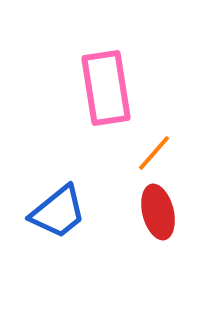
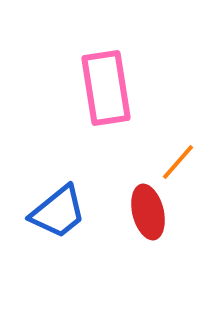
orange line: moved 24 px right, 9 px down
red ellipse: moved 10 px left
